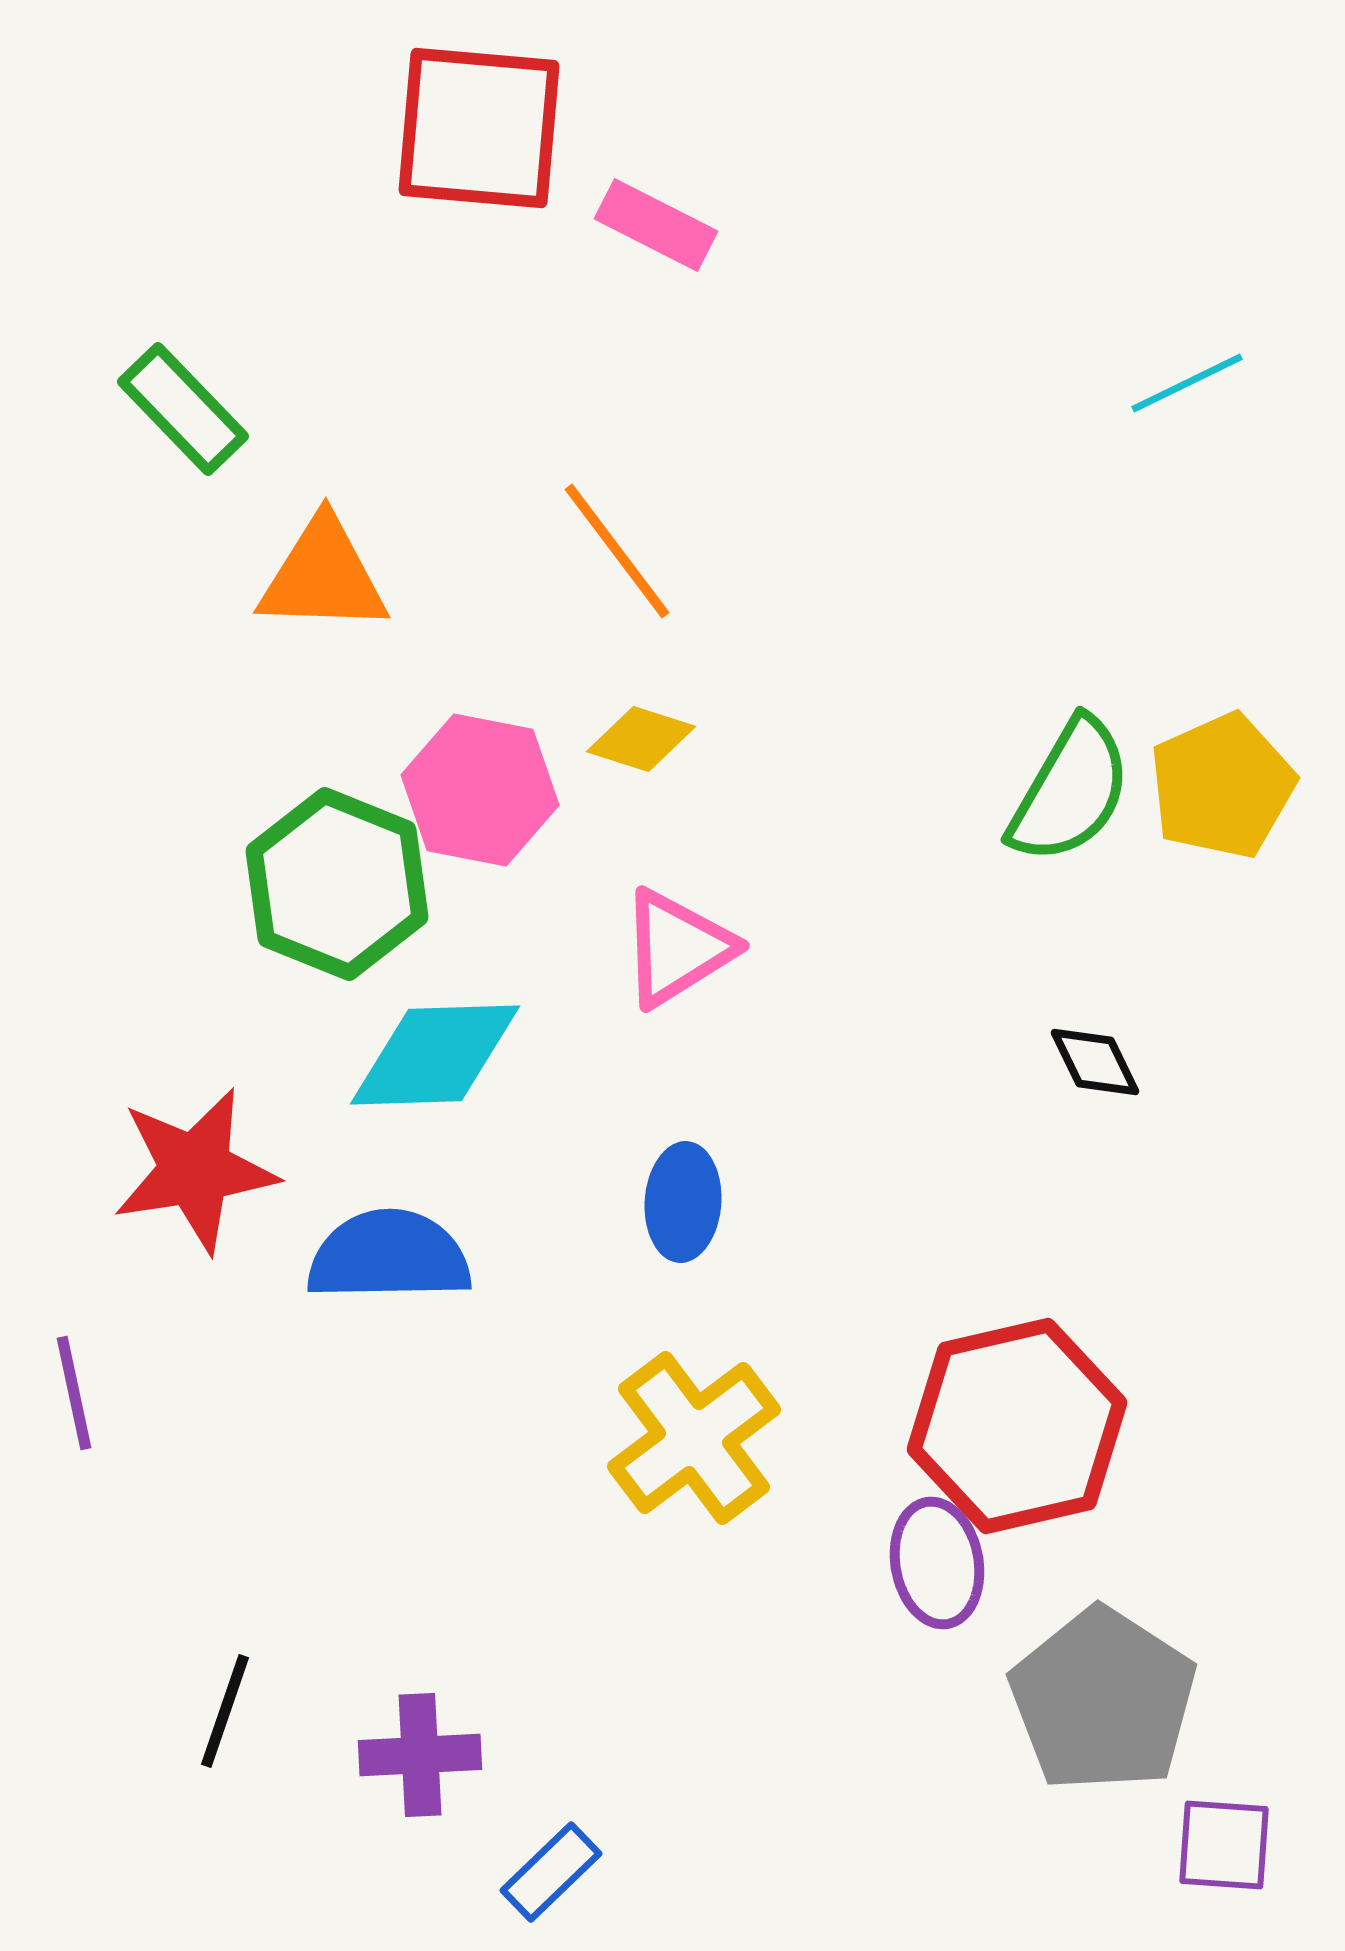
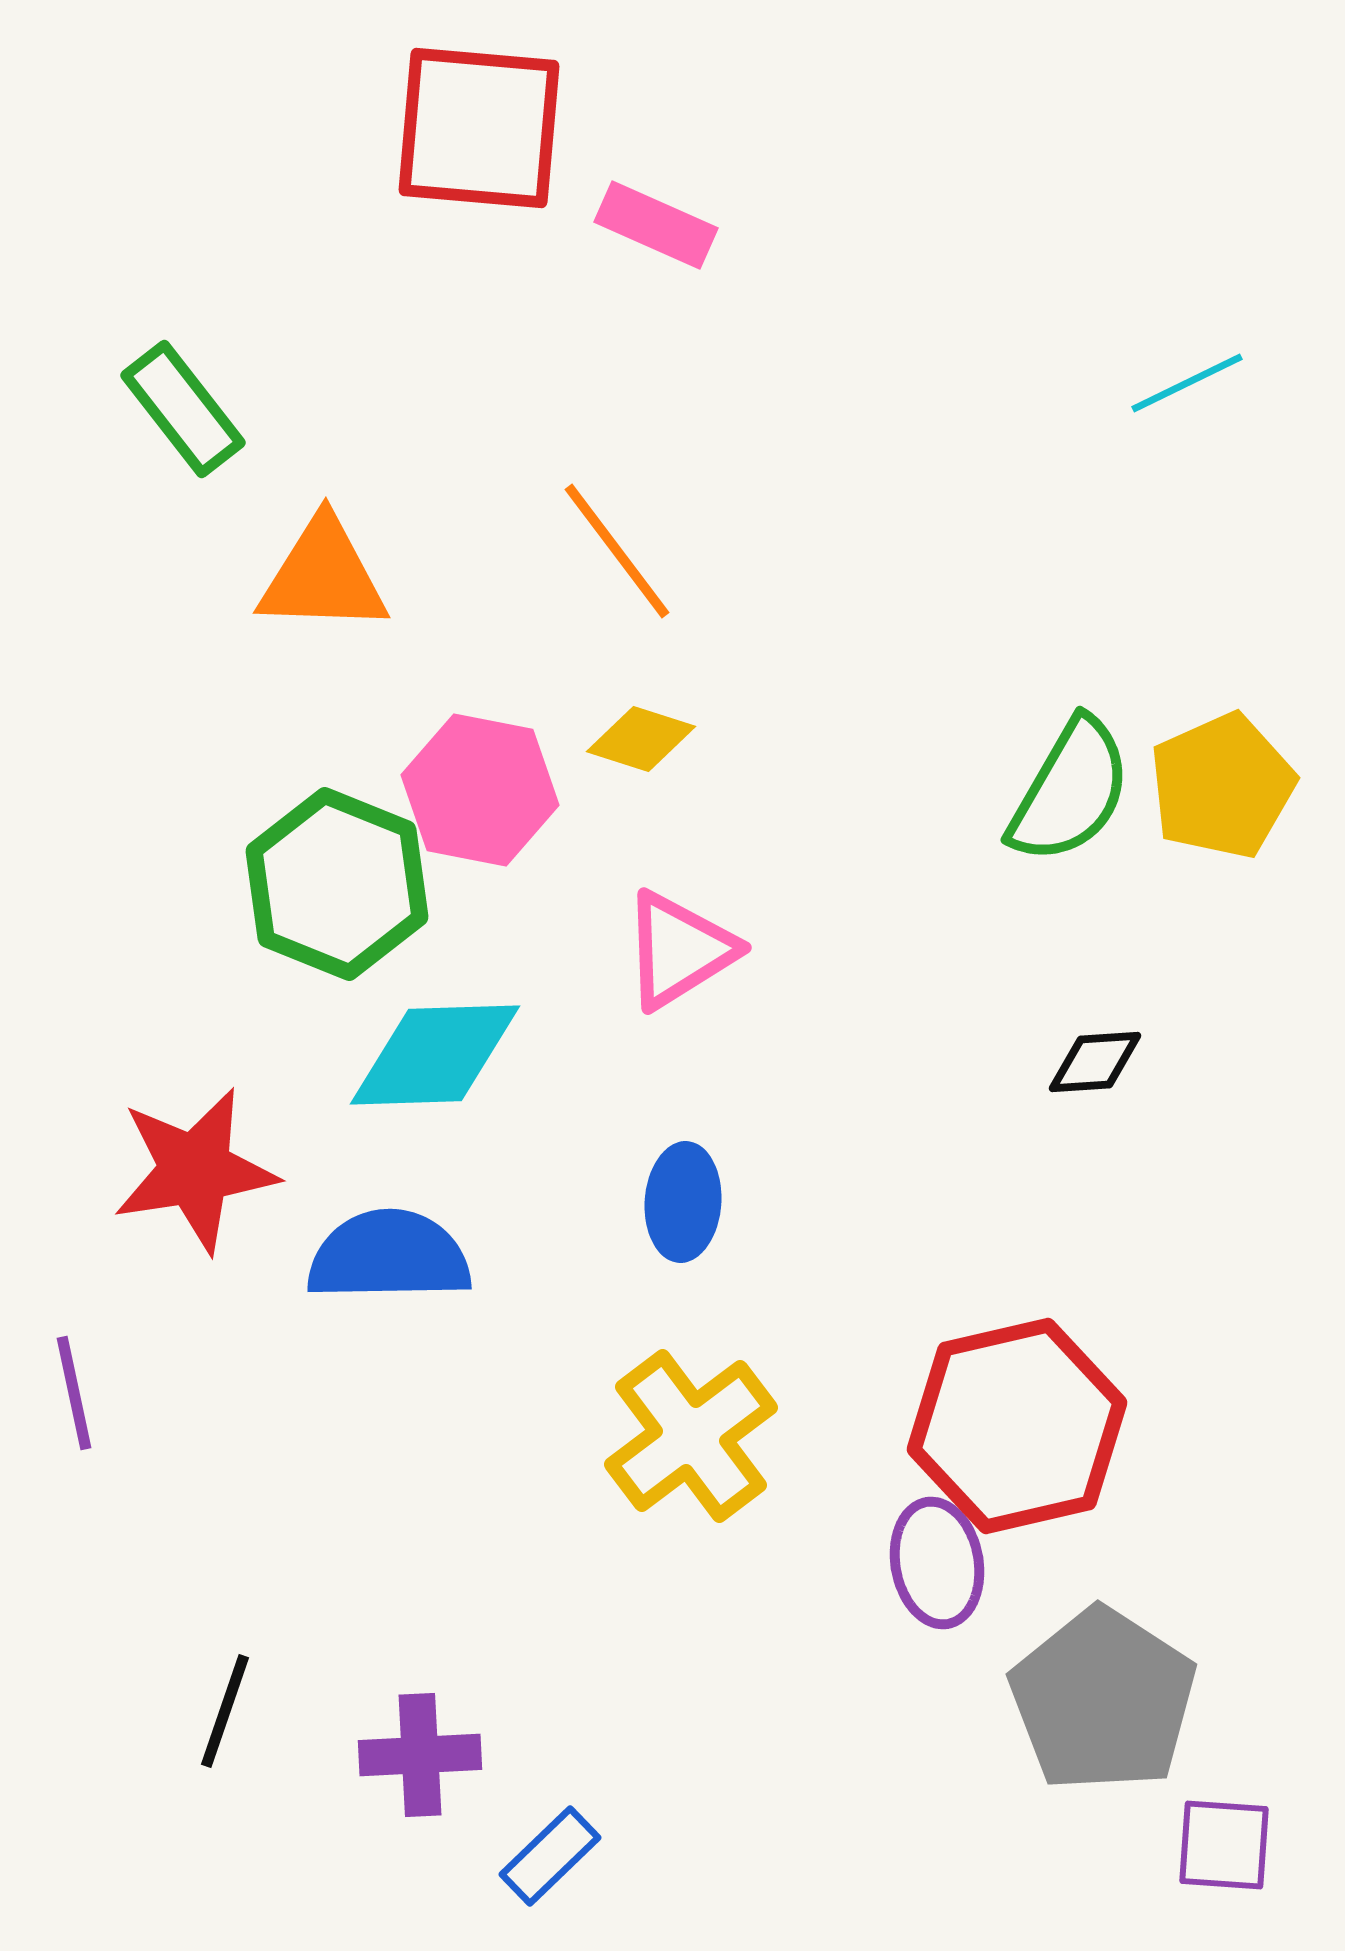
pink rectangle: rotated 3 degrees counterclockwise
green rectangle: rotated 6 degrees clockwise
pink triangle: moved 2 px right, 2 px down
black diamond: rotated 68 degrees counterclockwise
yellow cross: moved 3 px left, 2 px up
blue rectangle: moved 1 px left, 16 px up
